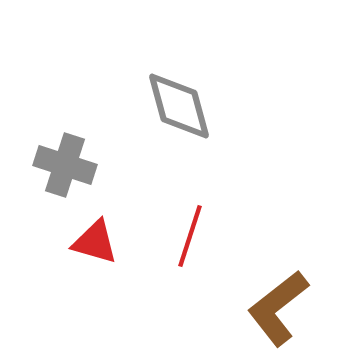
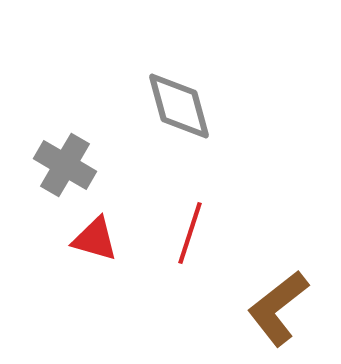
gray cross: rotated 12 degrees clockwise
red line: moved 3 px up
red triangle: moved 3 px up
